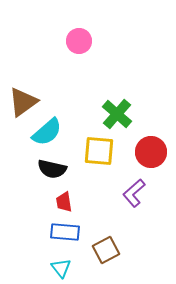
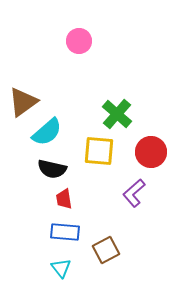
red trapezoid: moved 3 px up
